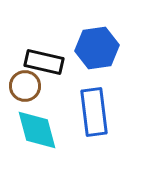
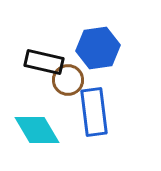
blue hexagon: moved 1 px right
brown circle: moved 43 px right, 6 px up
cyan diamond: rotated 15 degrees counterclockwise
